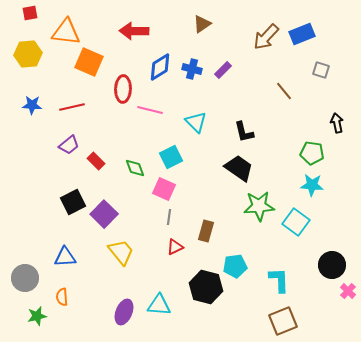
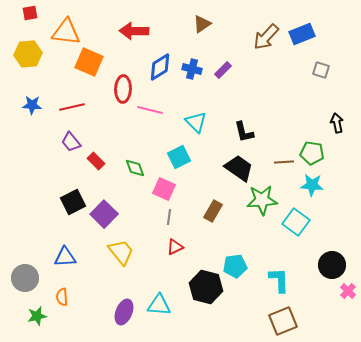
brown line at (284, 91): moved 71 px down; rotated 54 degrees counterclockwise
purple trapezoid at (69, 145): moved 2 px right, 3 px up; rotated 90 degrees clockwise
cyan square at (171, 157): moved 8 px right
green star at (259, 206): moved 3 px right, 6 px up
brown rectangle at (206, 231): moved 7 px right, 20 px up; rotated 15 degrees clockwise
